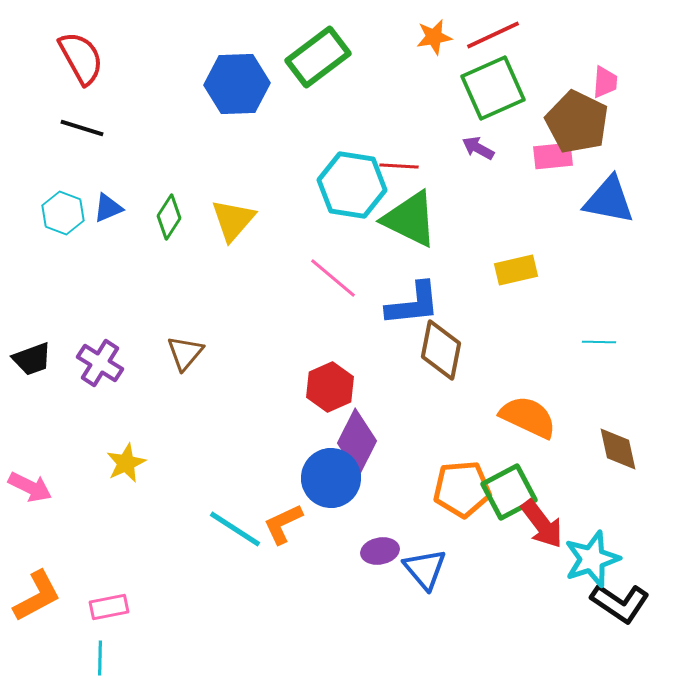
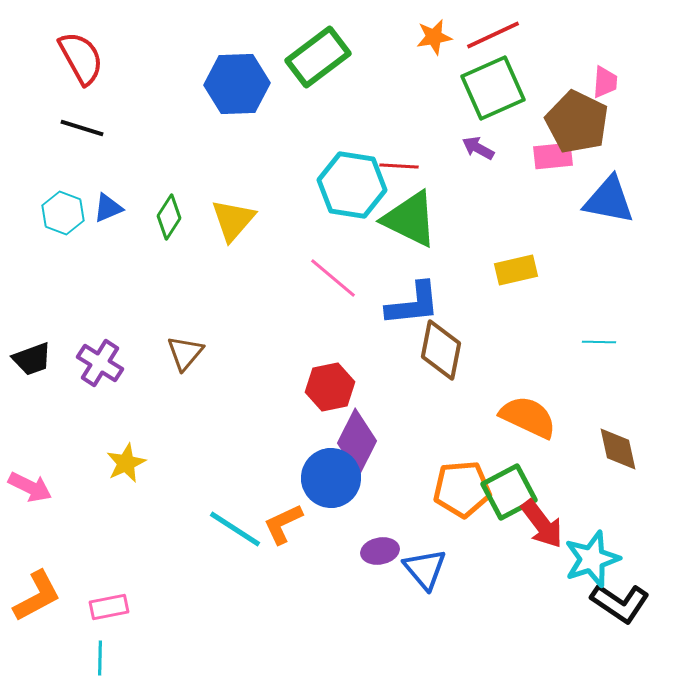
red hexagon at (330, 387): rotated 12 degrees clockwise
